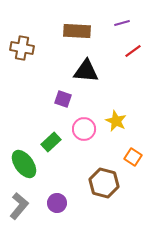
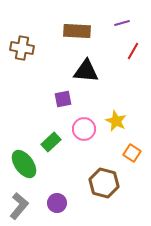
red line: rotated 24 degrees counterclockwise
purple square: rotated 30 degrees counterclockwise
orange square: moved 1 px left, 4 px up
